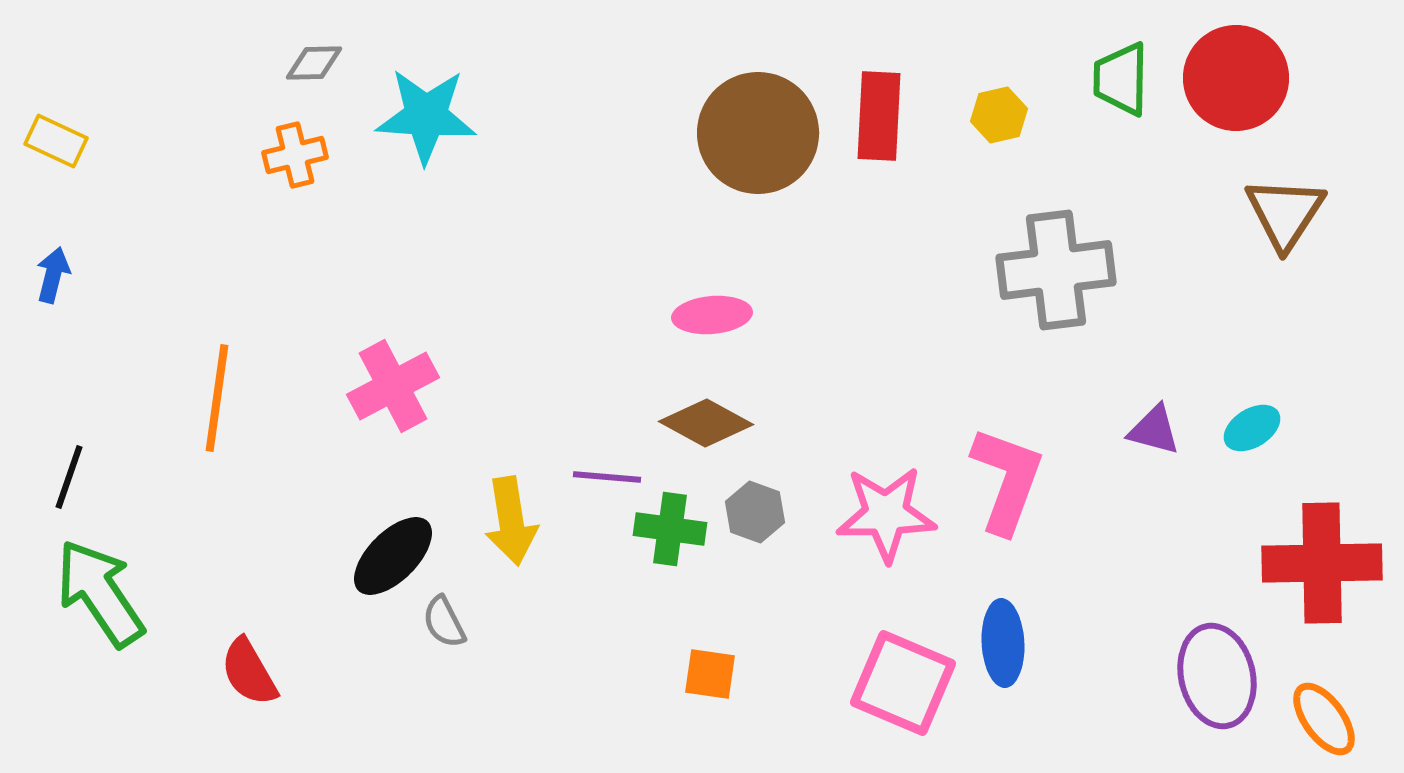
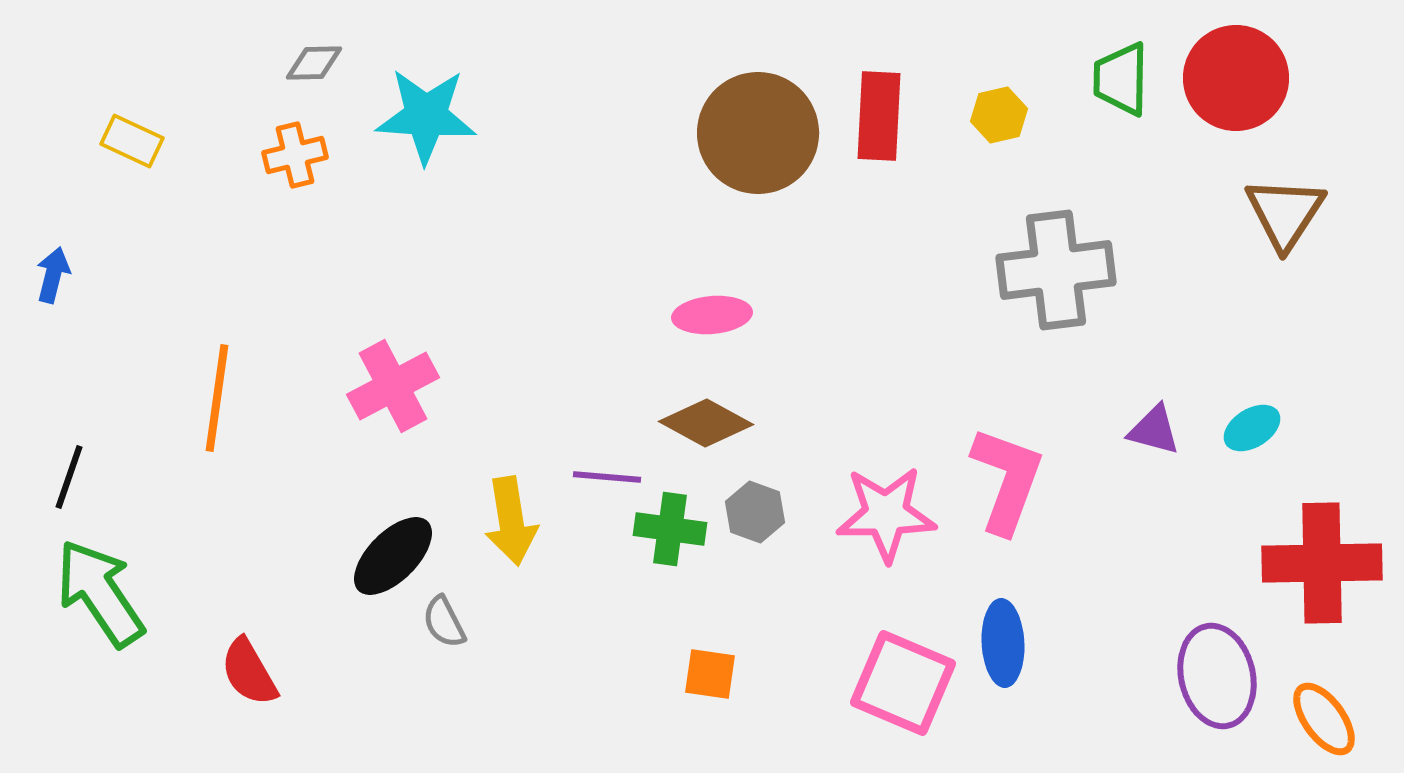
yellow rectangle: moved 76 px right
